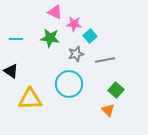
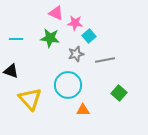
pink triangle: moved 1 px right, 1 px down
pink star: moved 1 px right, 1 px up
cyan square: moved 1 px left
black triangle: rotated 14 degrees counterclockwise
cyan circle: moved 1 px left, 1 px down
green square: moved 3 px right, 3 px down
yellow triangle: rotated 50 degrees clockwise
orange triangle: moved 25 px left; rotated 48 degrees counterclockwise
